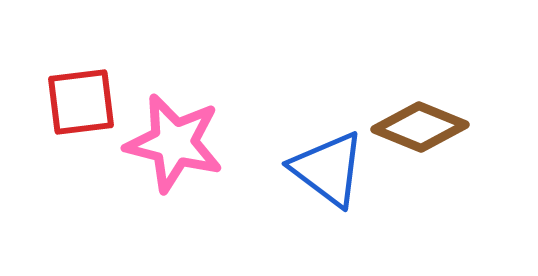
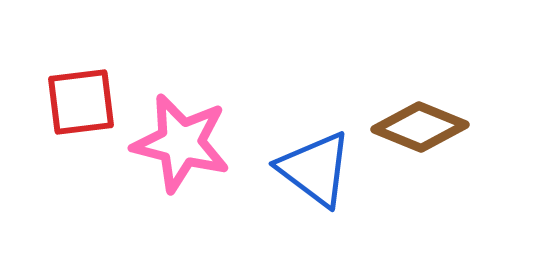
pink star: moved 7 px right
blue triangle: moved 13 px left
